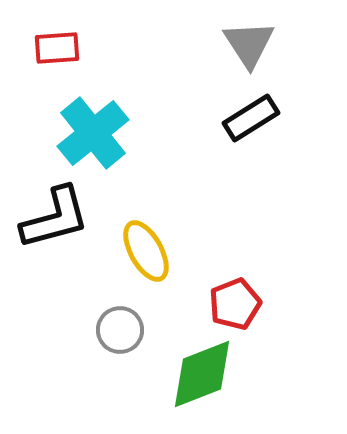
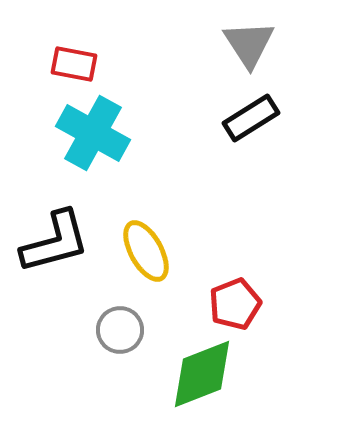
red rectangle: moved 17 px right, 16 px down; rotated 15 degrees clockwise
cyan cross: rotated 22 degrees counterclockwise
black L-shape: moved 24 px down
